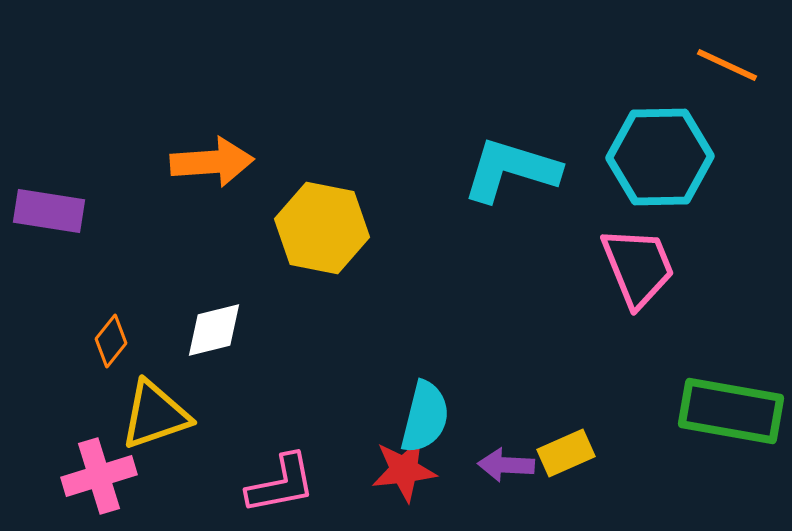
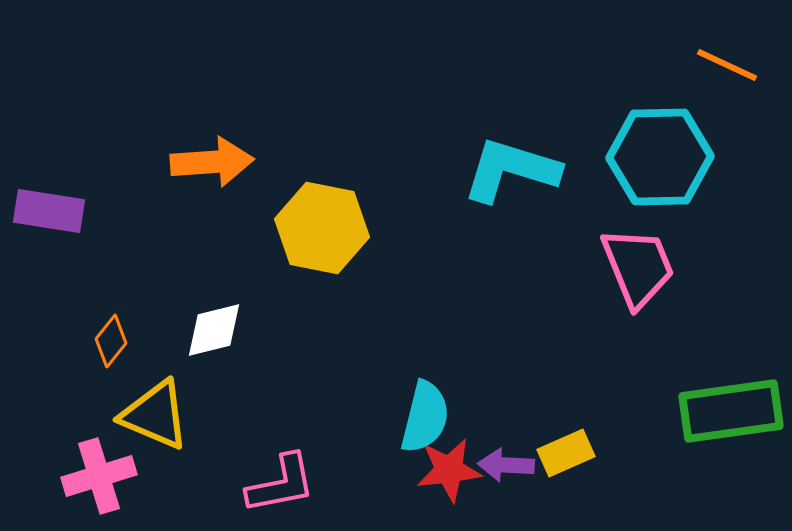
green rectangle: rotated 18 degrees counterclockwise
yellow triangle: rotated 42 degrees clockwise
red star: moved 45 px right
